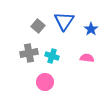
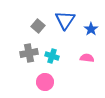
blue triangle: moved 1 px right, 1 px up
